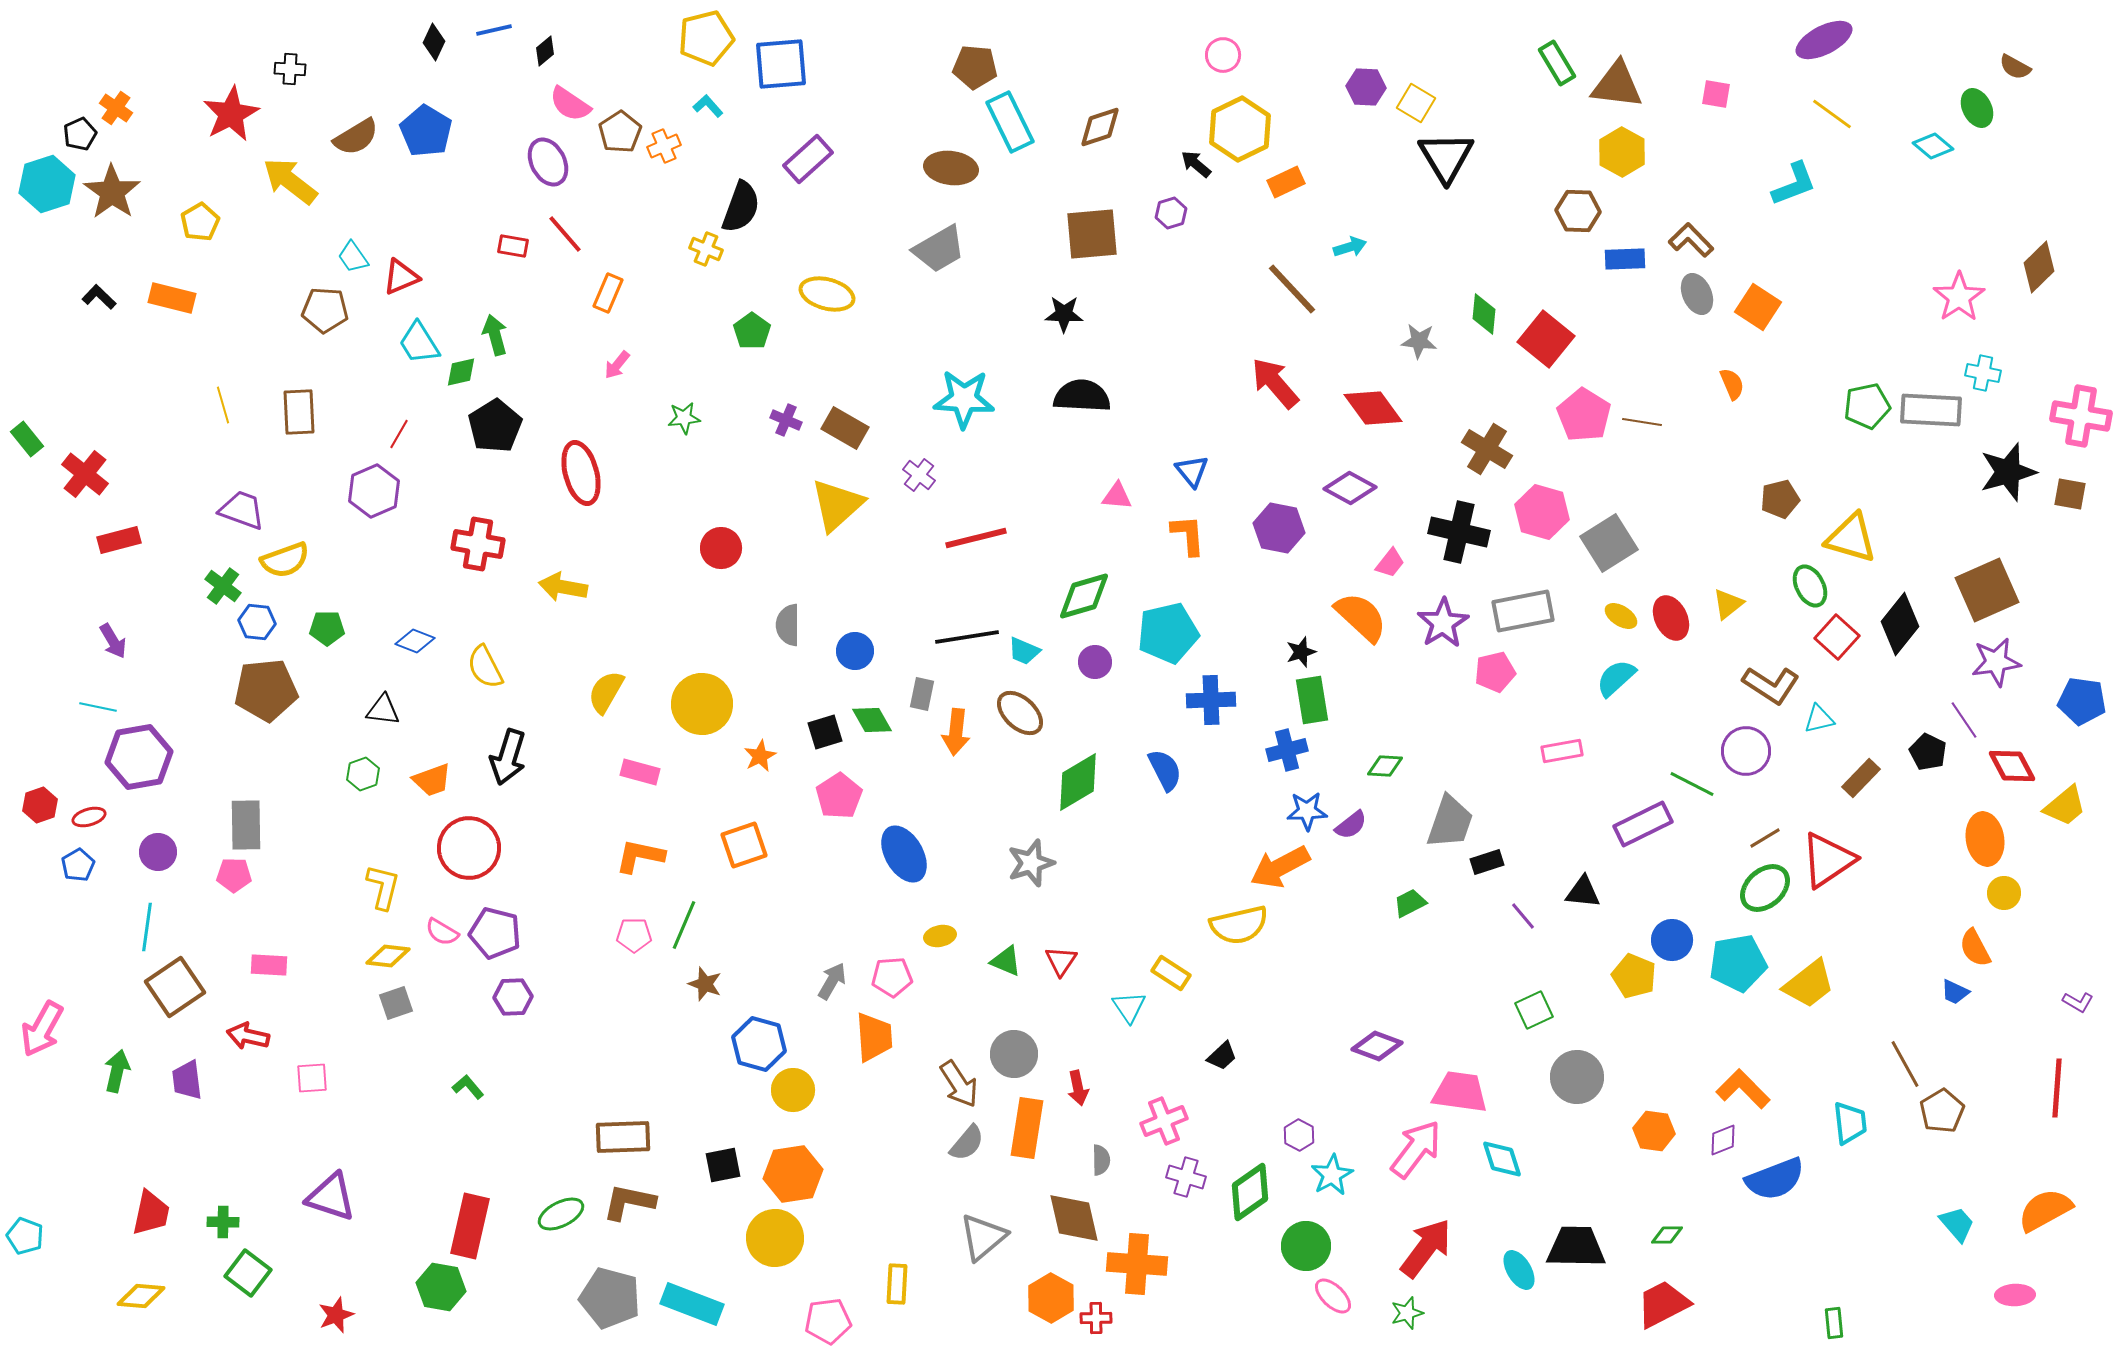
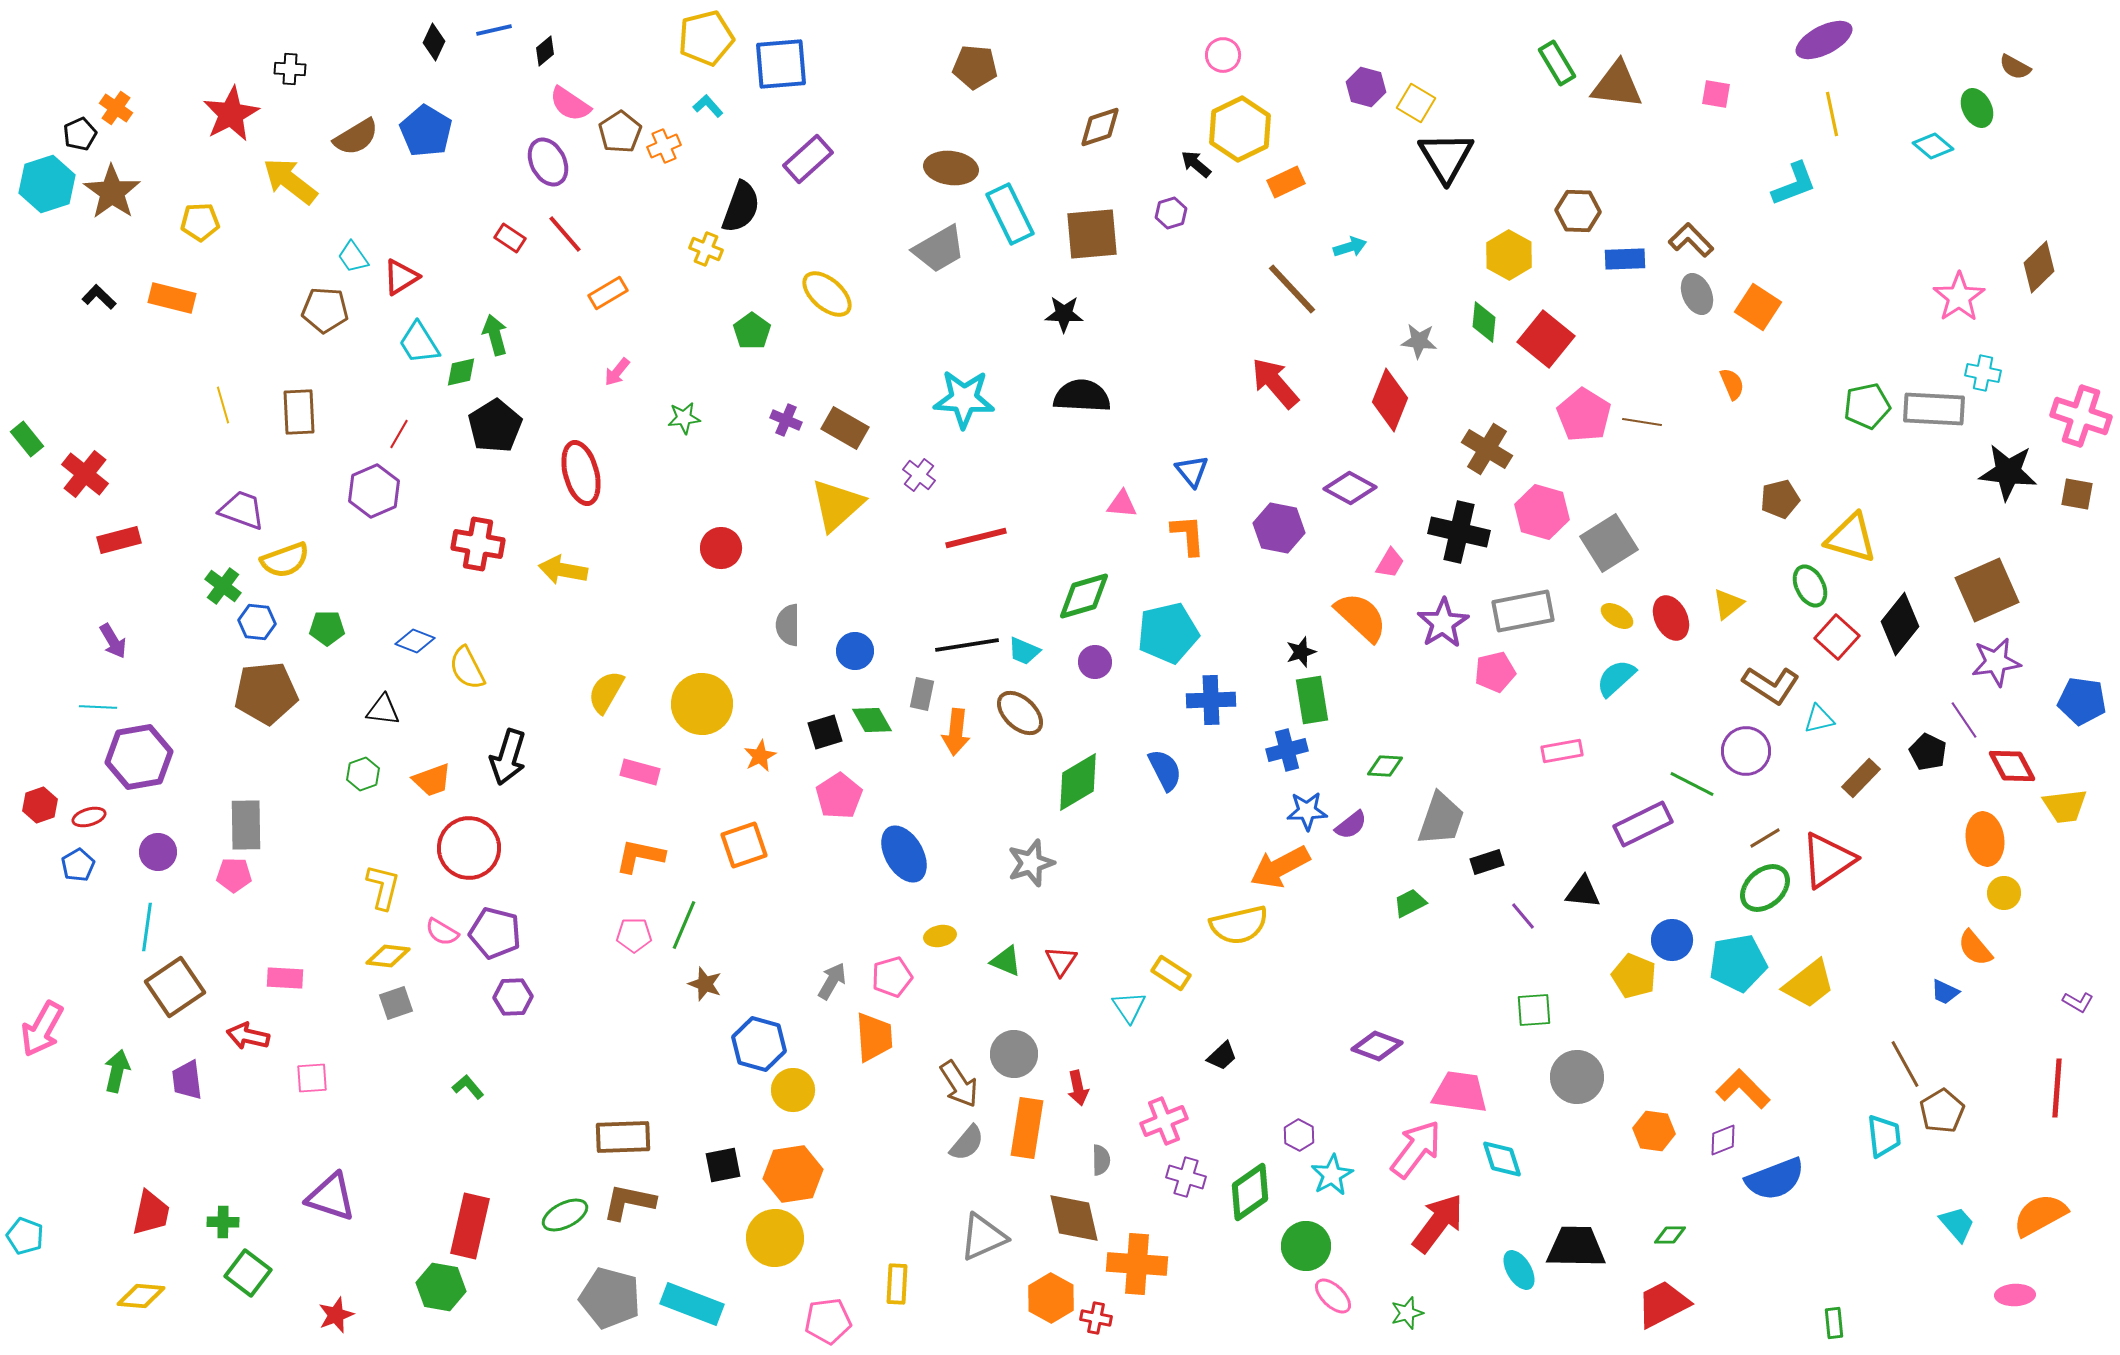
purple hexagon at (1366, 87): rotated 12 degrees clockwise
yellow line at (1832, 114): rotated 42 degrees clockwise
cyan rectangle at (1010, 122): moved 92 px down
yellow hexagon at (1622, 152): moved 113 px left, 103 px down
yellow pentagon at (200, 222): rotated 27 degrees clockwise
red rectangle at (513, 246): moved 3 px left, 8 px up; rotated 24 degrees clockwise
red triangle at (401, 277): rotated 9 degrees counterclockwise
orange rectangle at (608, 293): rotated 36 degrees clockwise
yellow ellipse at (827, 294): rotated 26 degrees clockwise
green diamond at (1484, 314): moved 8 px down
pink arrow at (617, 365): moved 7 px down
red diamond at (1373, 408): moved 17 px right, 8 px up; rotated 58 degrees clockwise
gray rectangle at (1931, 410): moved 3 px right, 1 px up
pink cross at (2081, 416): rotated 8 degrees clockwise
black star at (2008, 472): rotated 22 degrees clockwise
brown square at (2070, 494): moved 7 px right
pink triangle at (1117, 496): moved 5 px right, 8 px down
pink trapezoid at (1390, 563): rotated 8 degrees counterclockwise
yellow arrow at (563, 587): moved 17 px up
yellow ellipse at (1621, 616): moved 4 px left
black line at (967, 637): moved 8 px down
yellow semicircle at (485, 667): moved 18 px left, 1 px down
brown pentagon at (266, 690): moved 3 px down
cyan line at (98, 707): rotated 9 degrees counterclockwise
yellow trapezoid at (2065, 806): rotated 33 degrees clockwise
gray trapezoid at (1450, 822): moved 9 px left, 3 px up
orange semicircle at (1975, 948): rotated 12 degrees counterclockwise
pink rectangle at (269, 965): moved 16 px right, 13 px down
pink pentagon at (892, 977): rotated 12 degrees counterclockwise
blue trapezoid at (1955, 992): moved 10 px left
green square at (1534, 1010): rotated 21 degrees clockwise
cyan trapezoid at (1850, 1123): moved 34 px right, 13 px down
orange semicircle at (2045, 1210): moved 5 px left, 5 px down
green ellipse at (561, 1214): moved 4 px right, 1 px down
green diamond at (1667, 1235): moved 3 px right
gray triangle at (983, 1237): rotated 16 degrees clockwise
red arrow at (1426, 1248): moved 12 px right, 25 px up
red cross at (1096, 1318): rotated 12 degrees clockwise
